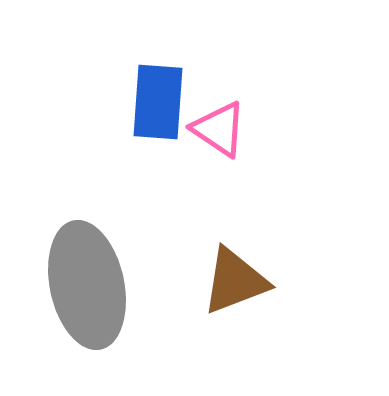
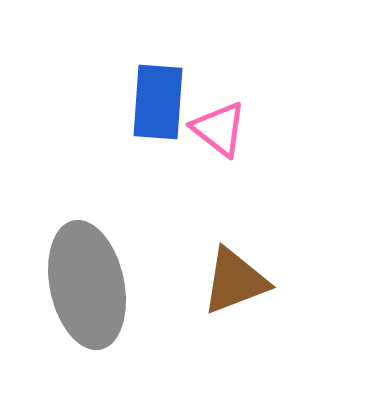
pink triangle: rotated 4 degrees clockwise
